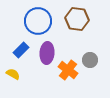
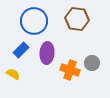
blue circle: moved 4 px left
gray circle: moved 2 px right, 3 px down
orange cross: moved 2 px right; rotated 18 degrees counterclockwise
